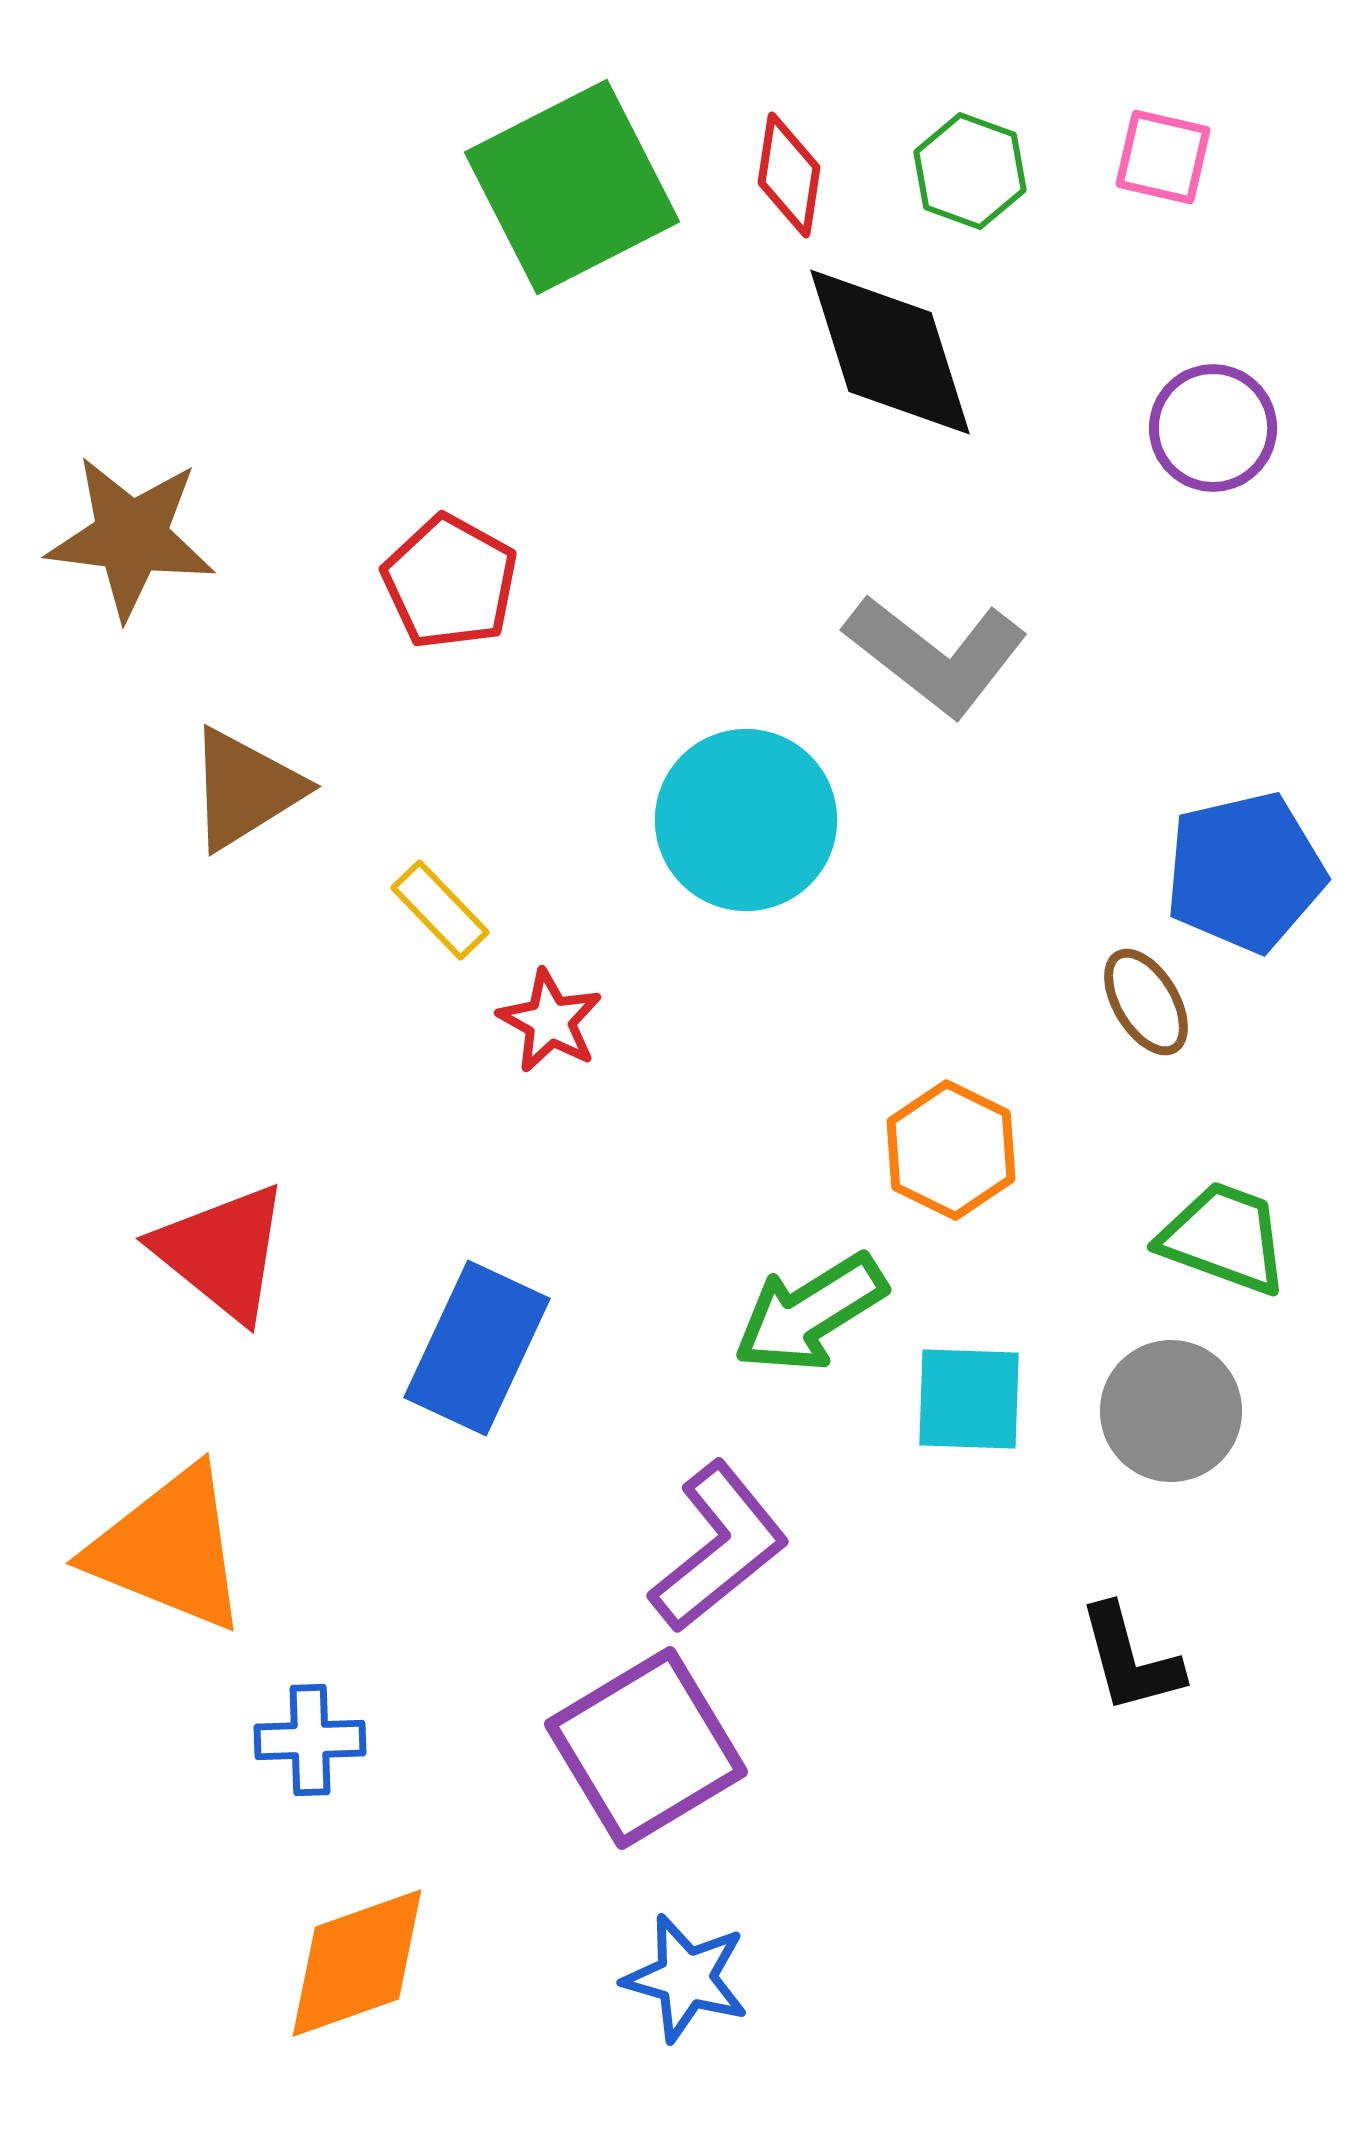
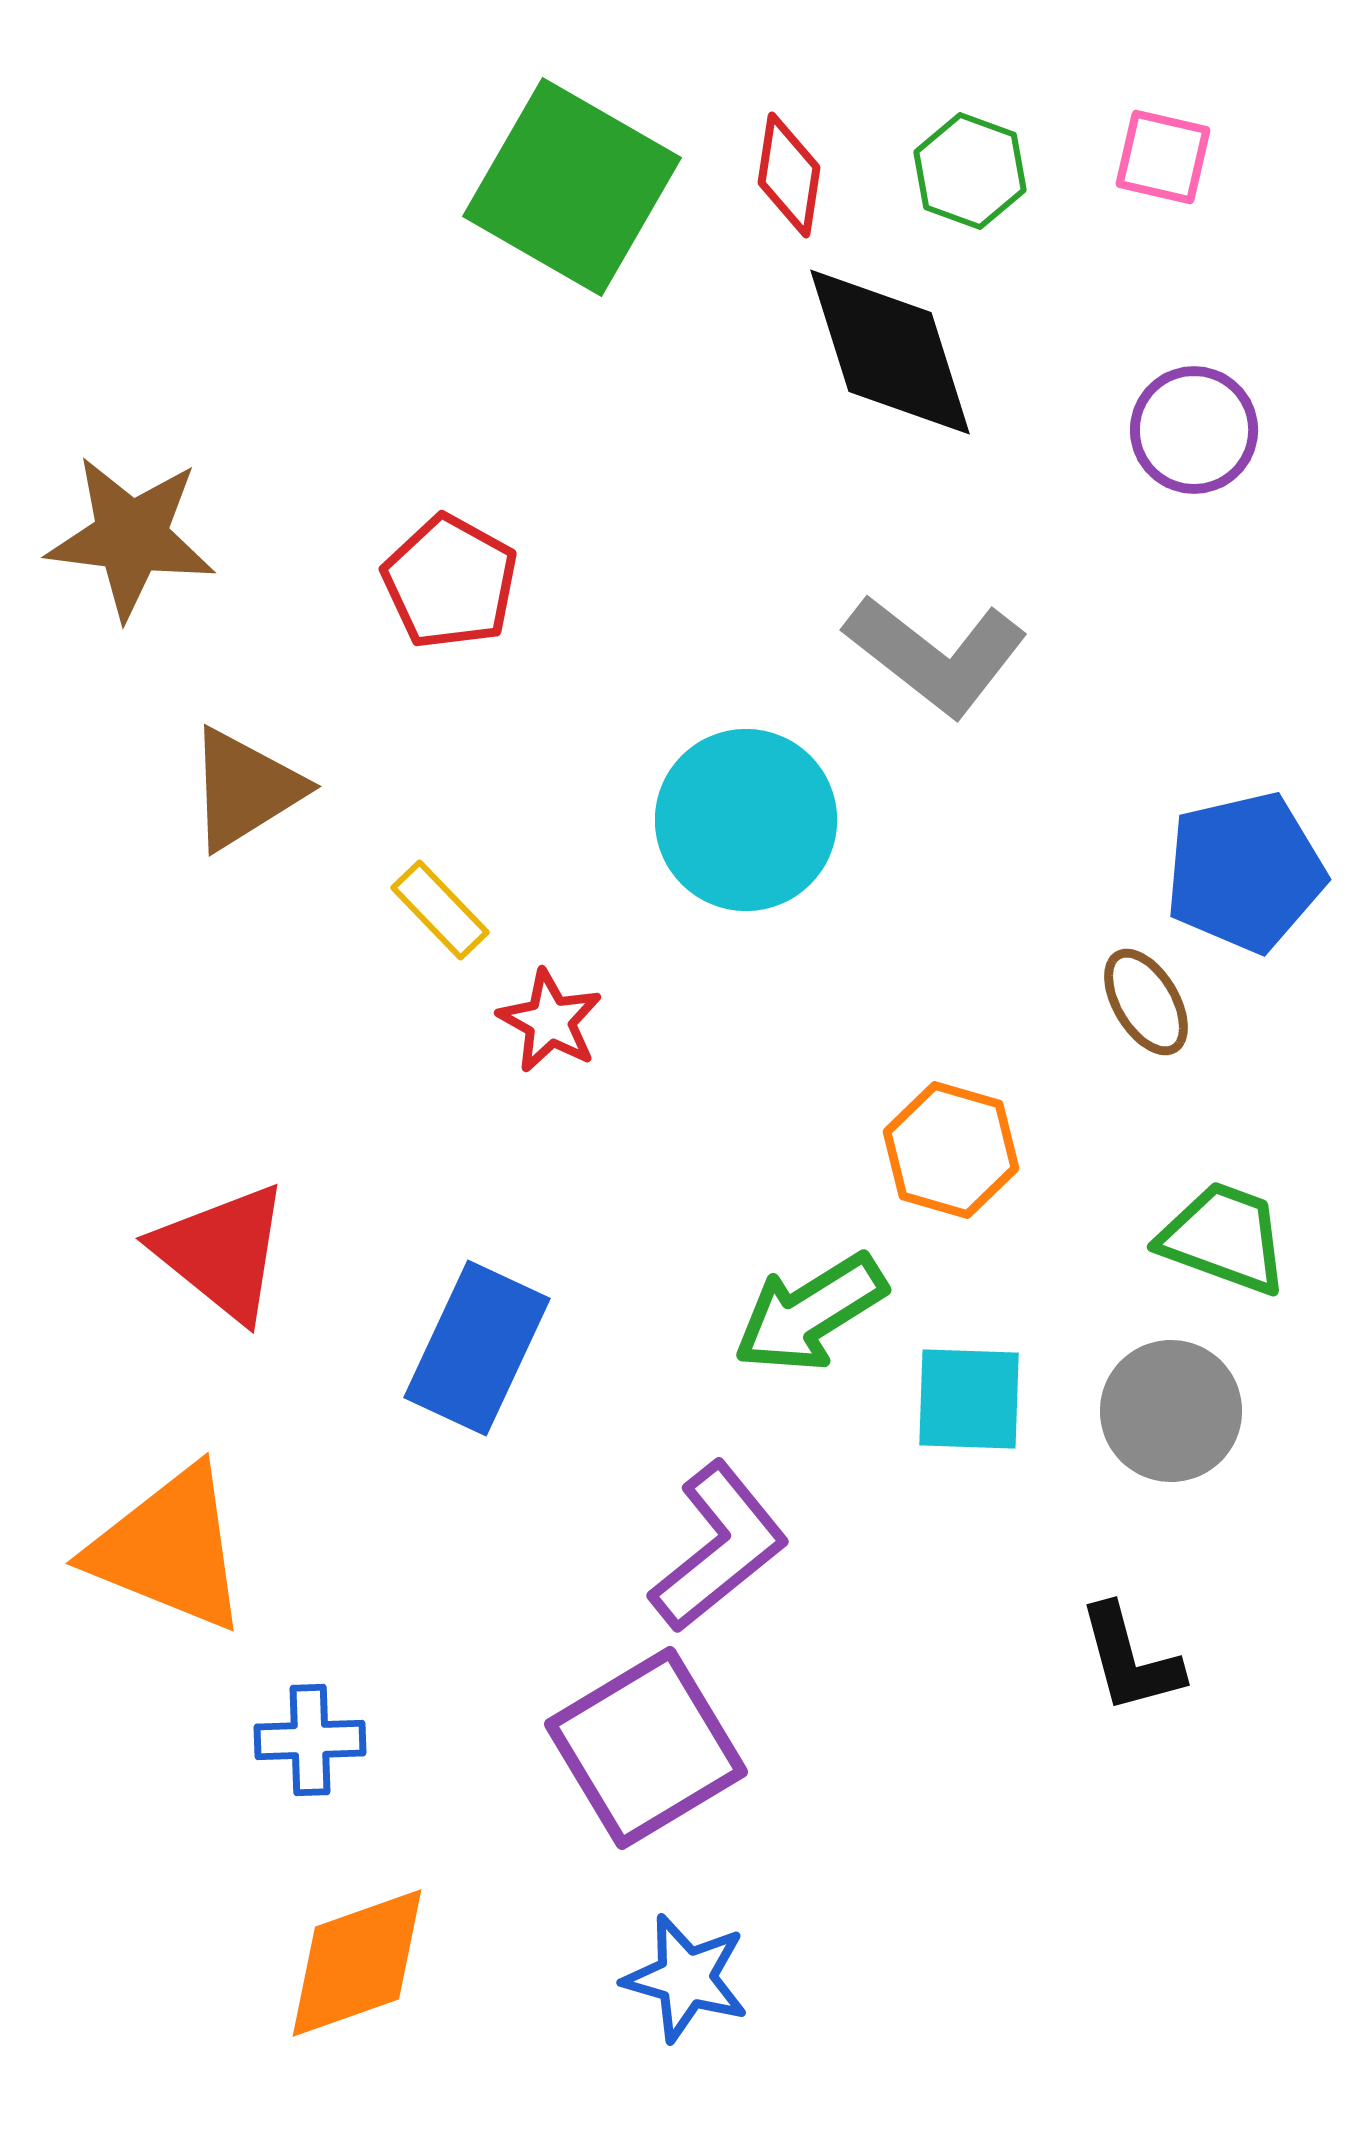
green square: rotated 33 degrees counterclockwise
purple circle: moved 19 px left, 2 px down
orange hexagon: rotated 10 degrees counterclockwise
